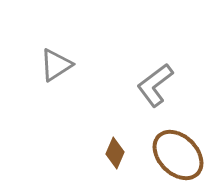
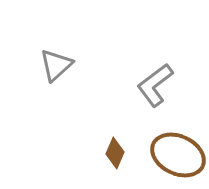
gray triangle: rotated 9 degrees counterclockwise
brown ellipse: rotated 20 degrees counterclockwise
